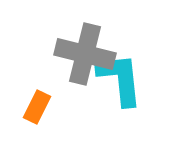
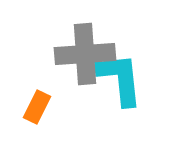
gray cross: rotated 18 degrees counterclockwise
